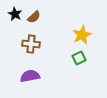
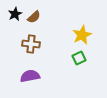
black star: rotated 16 degrees clockwise
